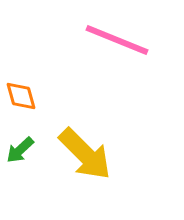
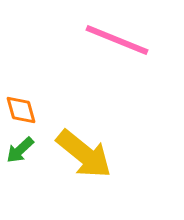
orange diamond: moved 14 px down
yellow arrow: moved 1 px left; rotated 6 degrees counterclockwise
